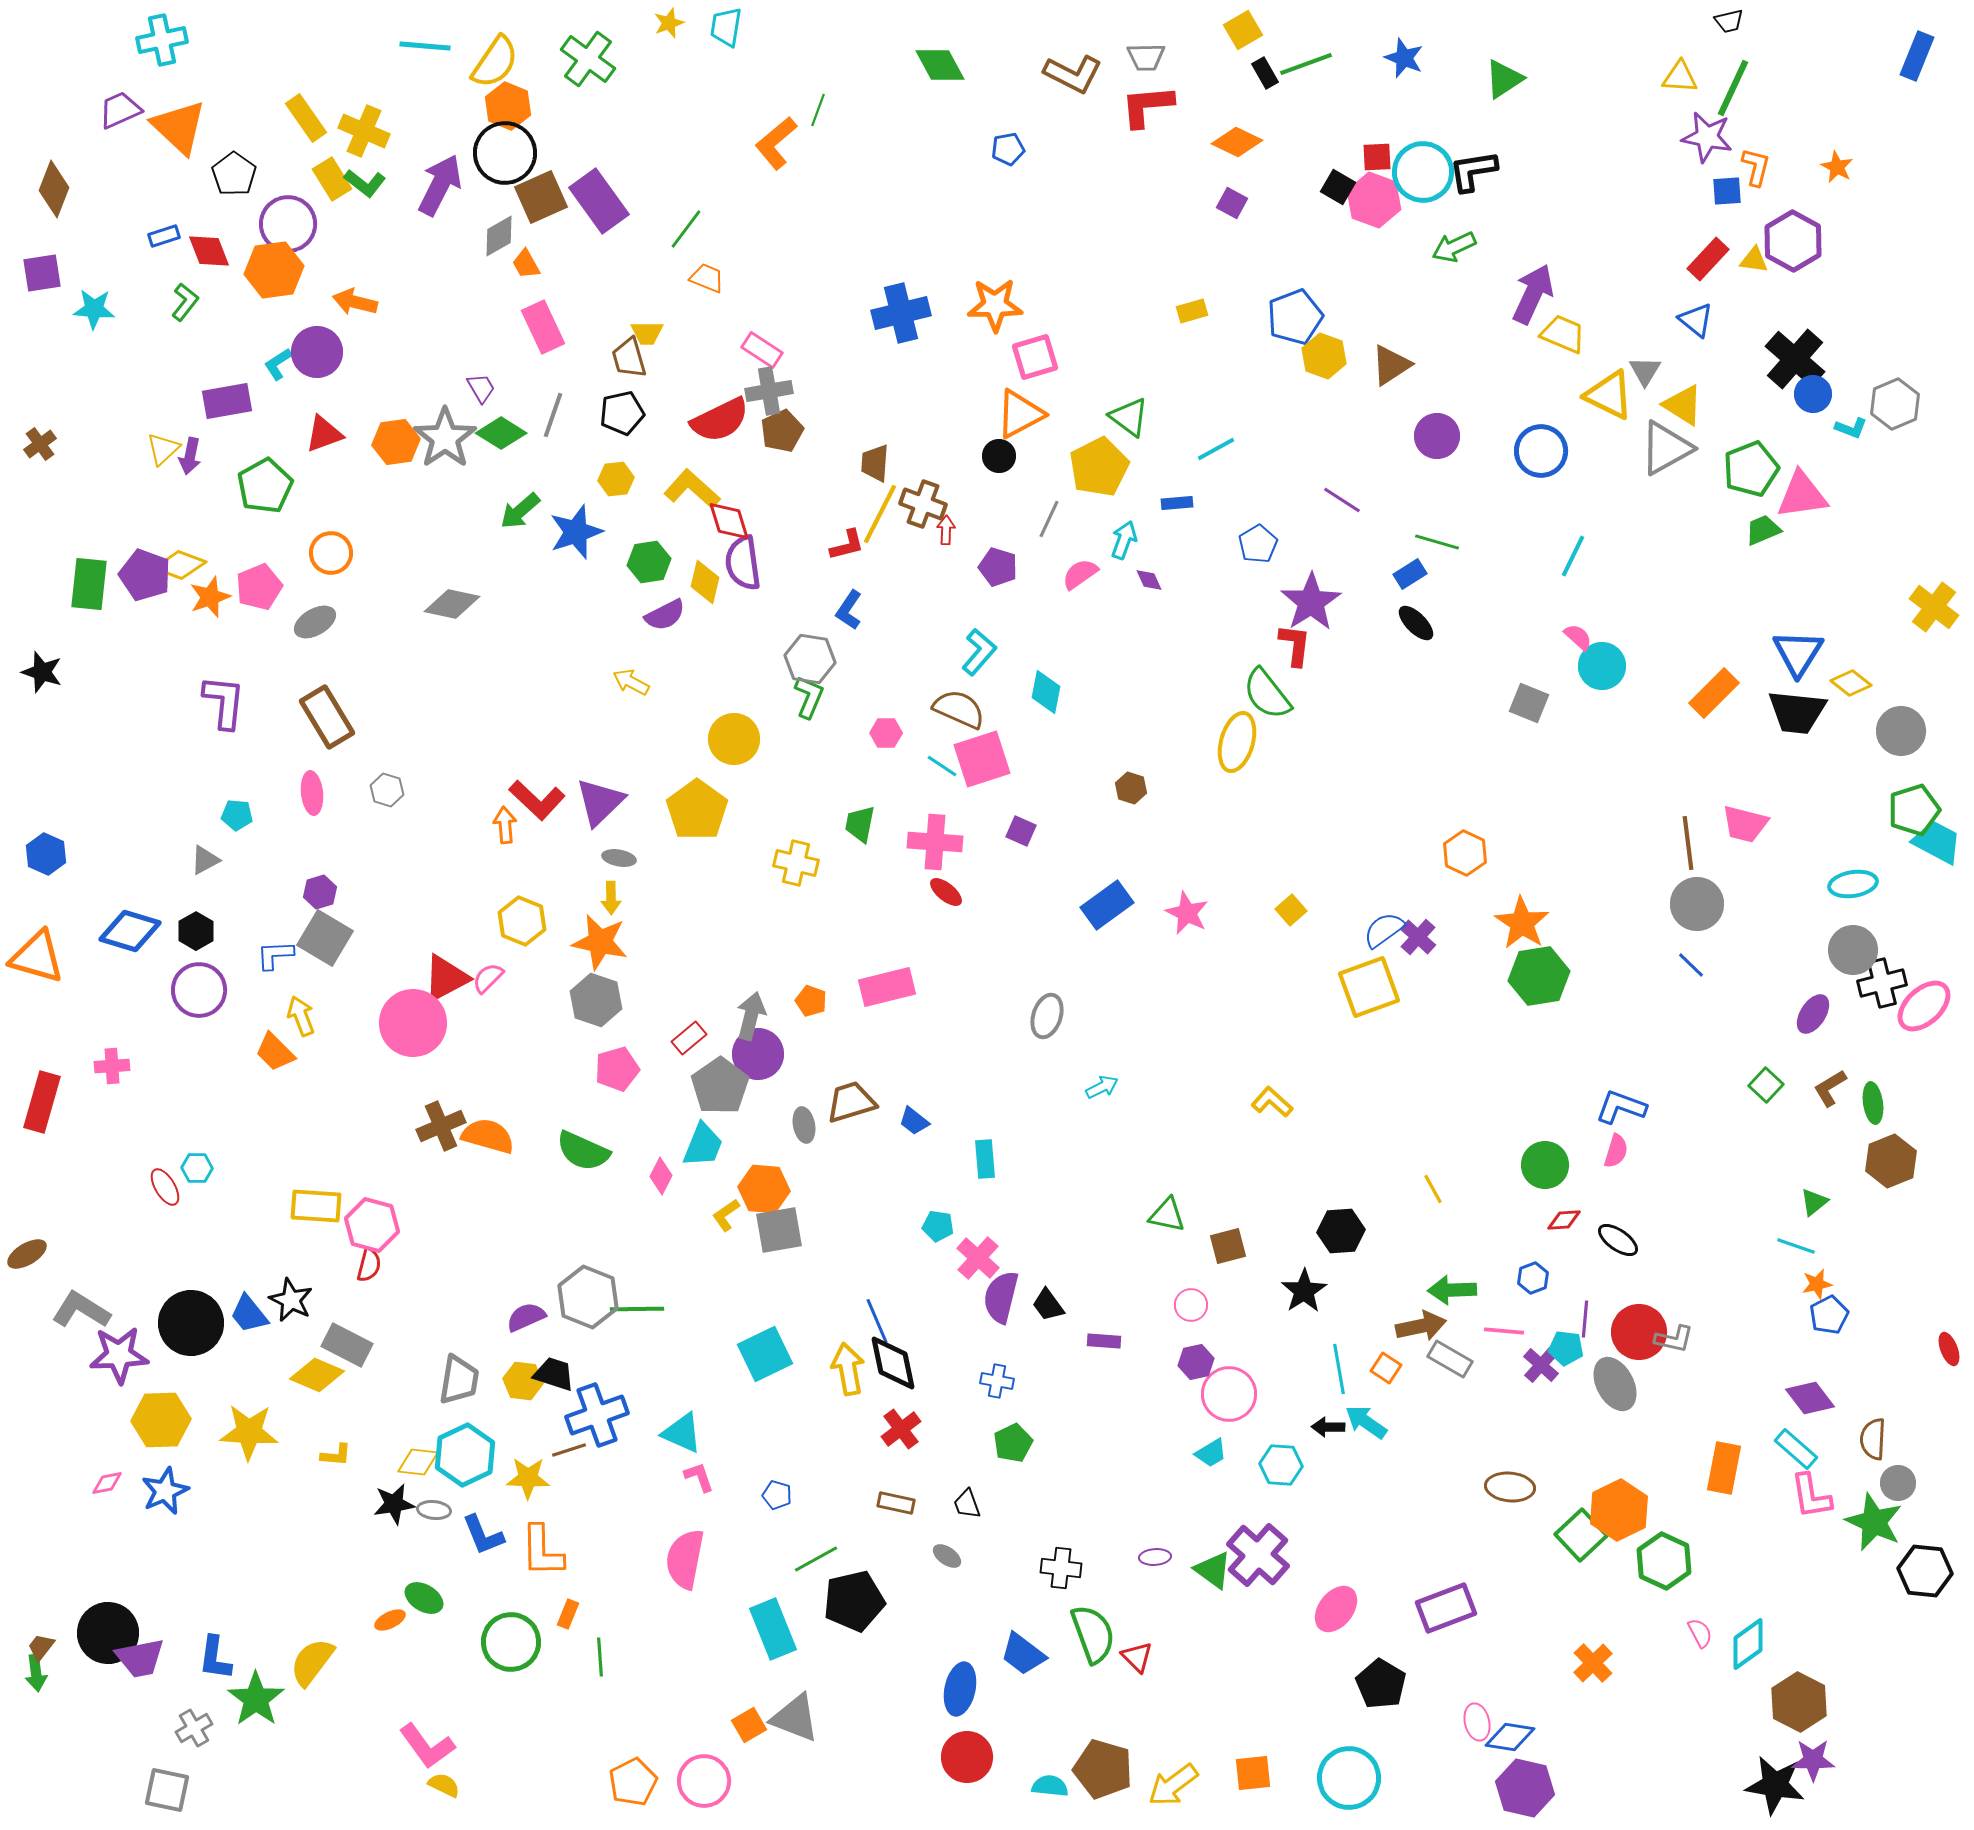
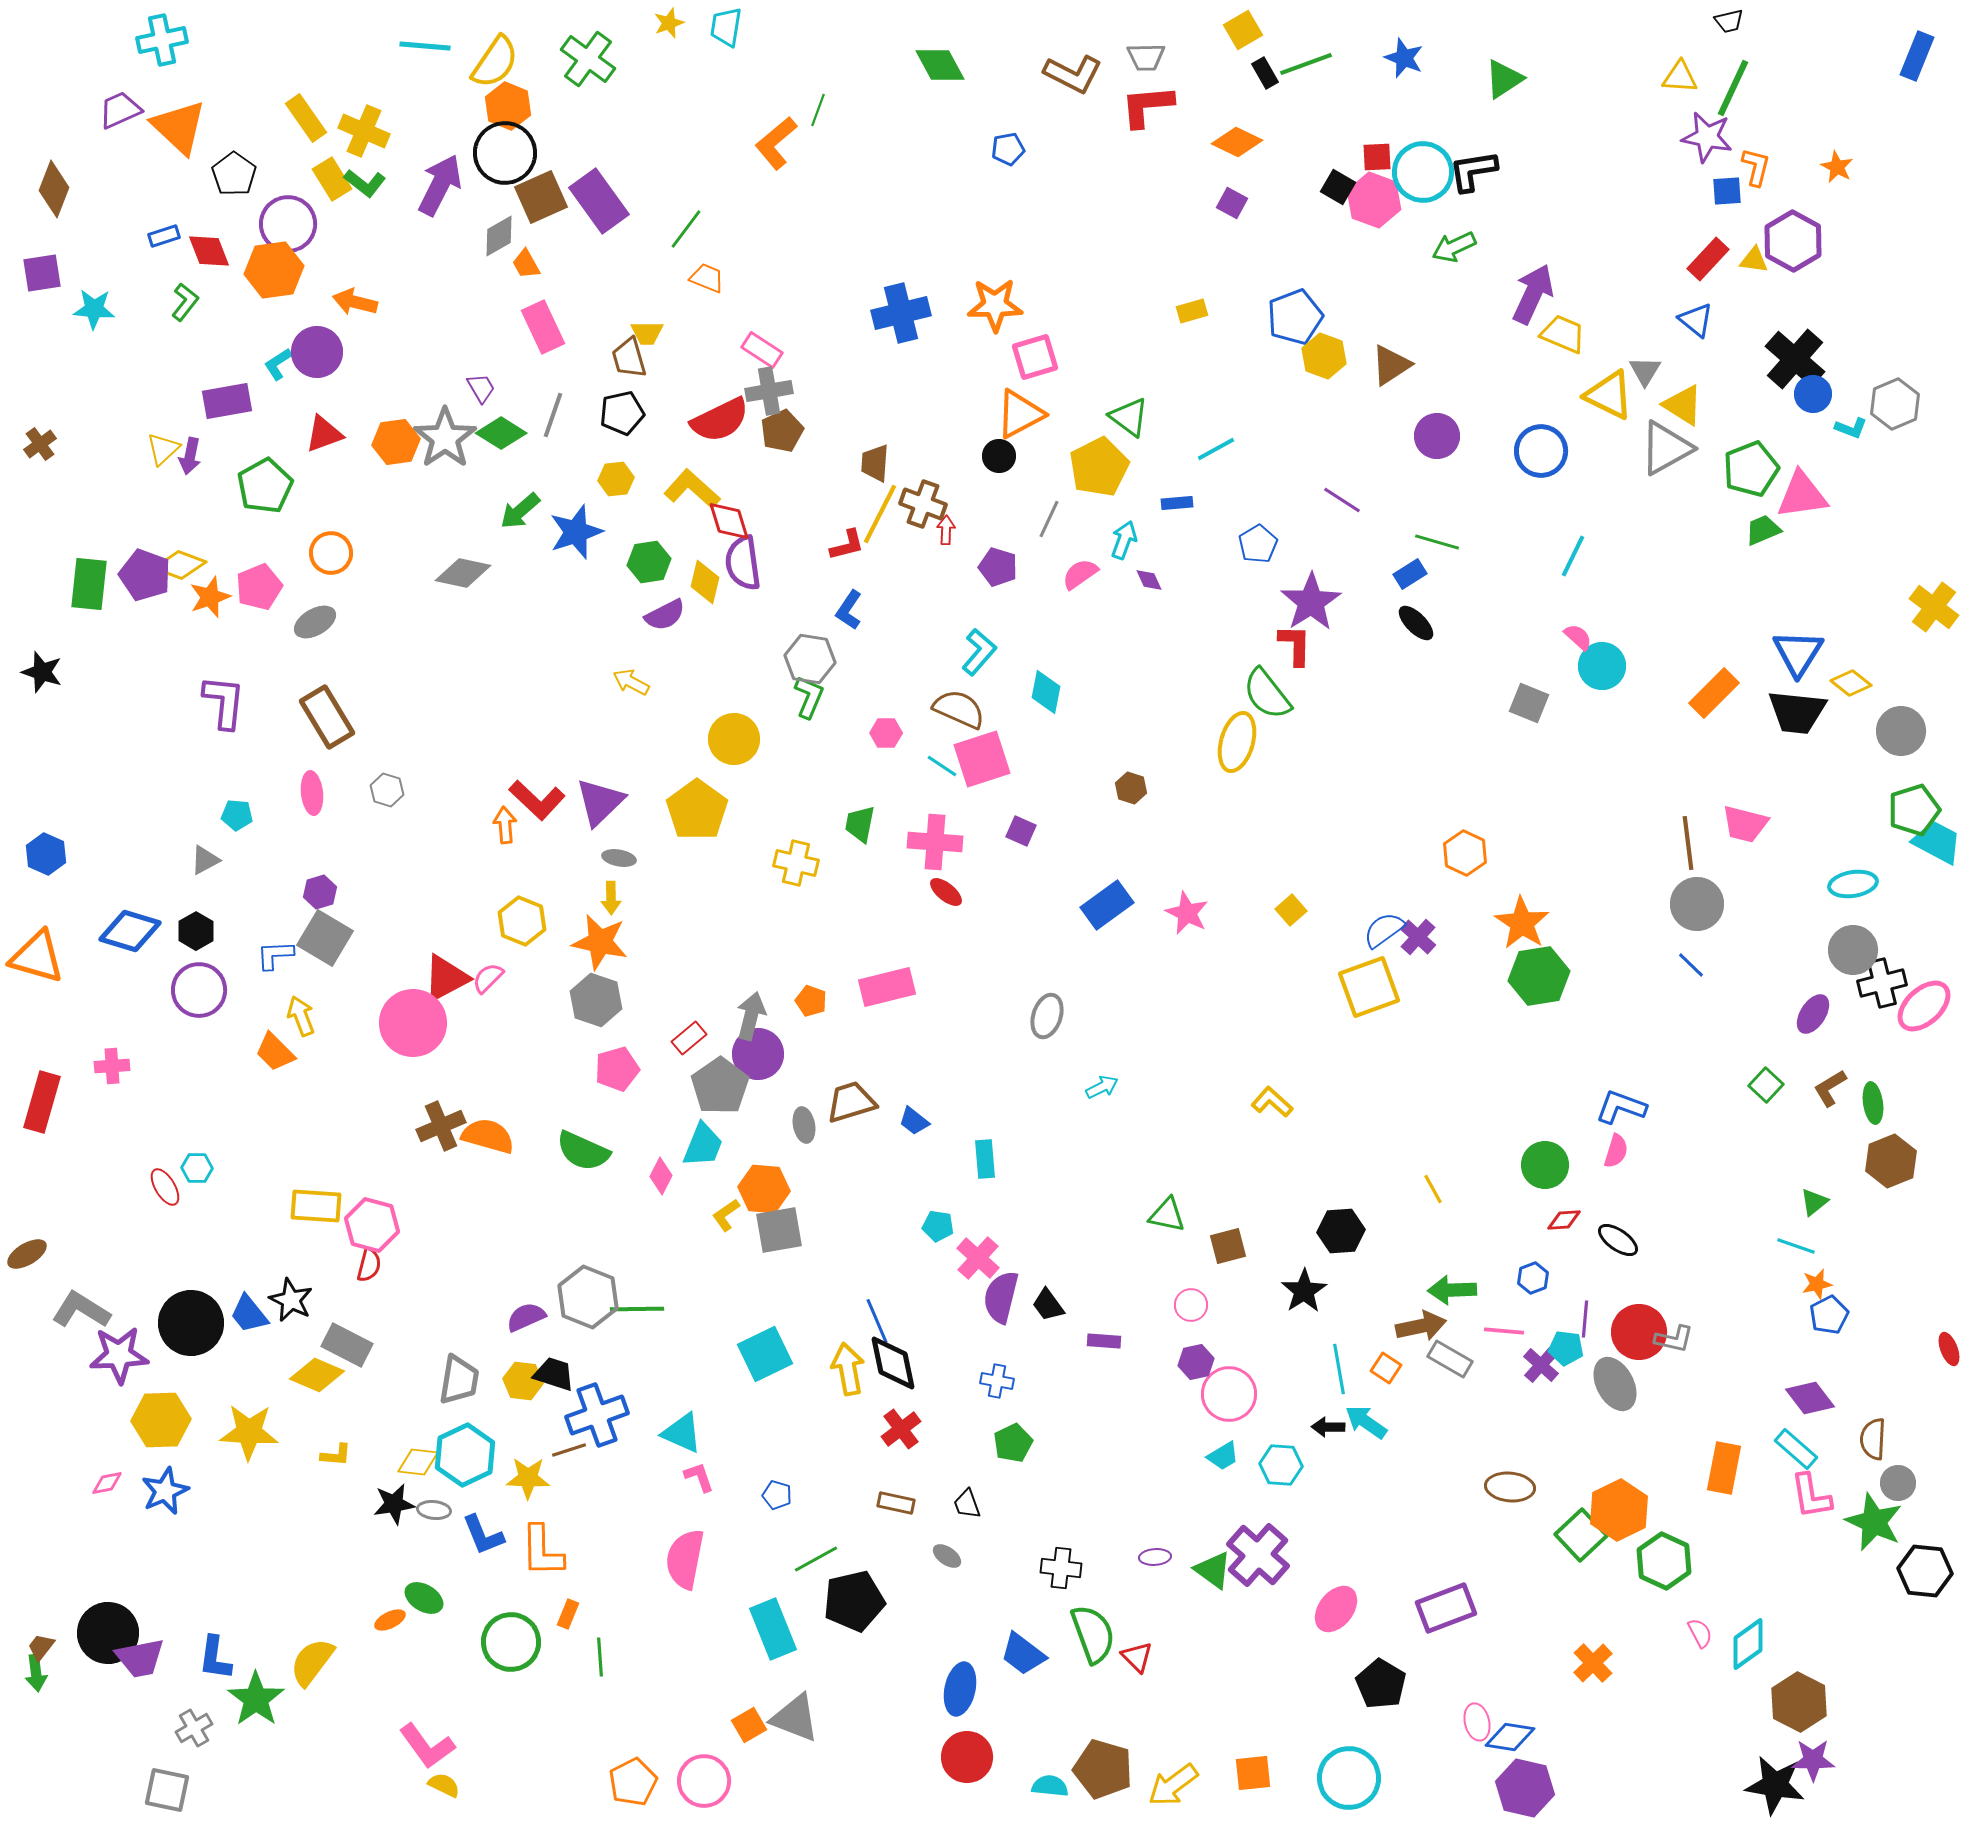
gray diamond at (452, 604): moved 11 px right, 31 px up
red L-shape at (1295, 645): rotated 6 degrees counterclockwise
cyan trapezoid at (1211, 1453): moved 12 px right, 3 px down
